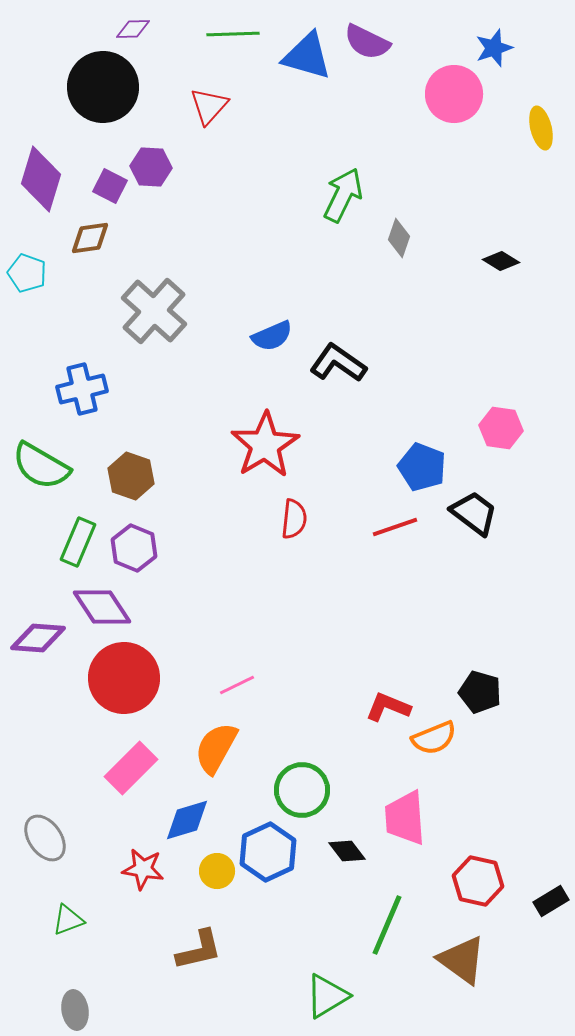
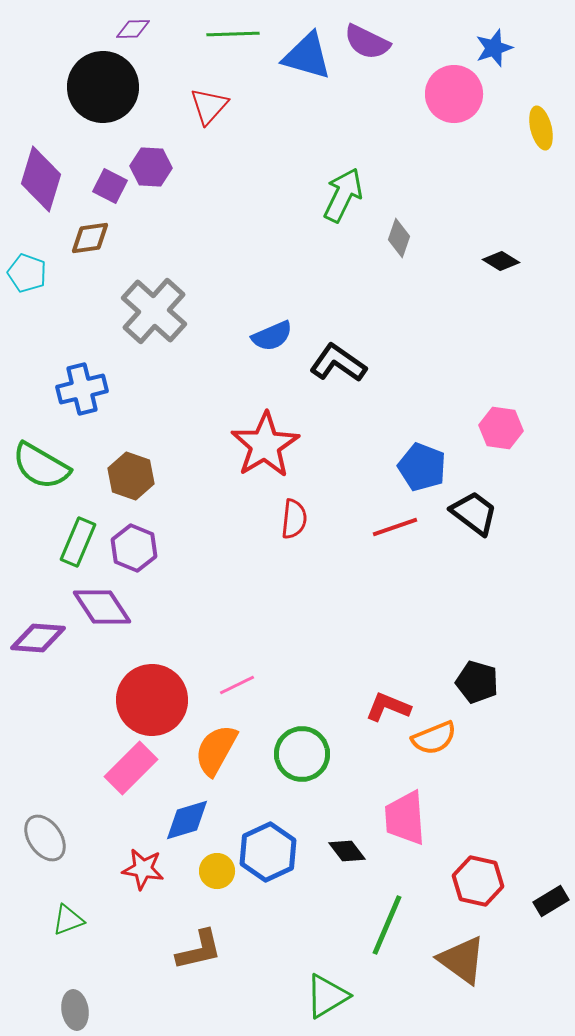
red circle at (124, 678): moved 28 px right, 22 px down
black pentagon at (480, 692): moved 3 px left, 10 px up
orange semicircle at (216, 748): moved 2 px down
green circle at (302, 790): moved 36 px up
